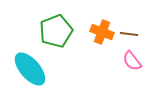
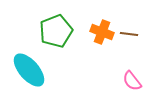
pink semicircle: moved 20 px down
cyan ellipse: moved 1 px left, 1 px down
